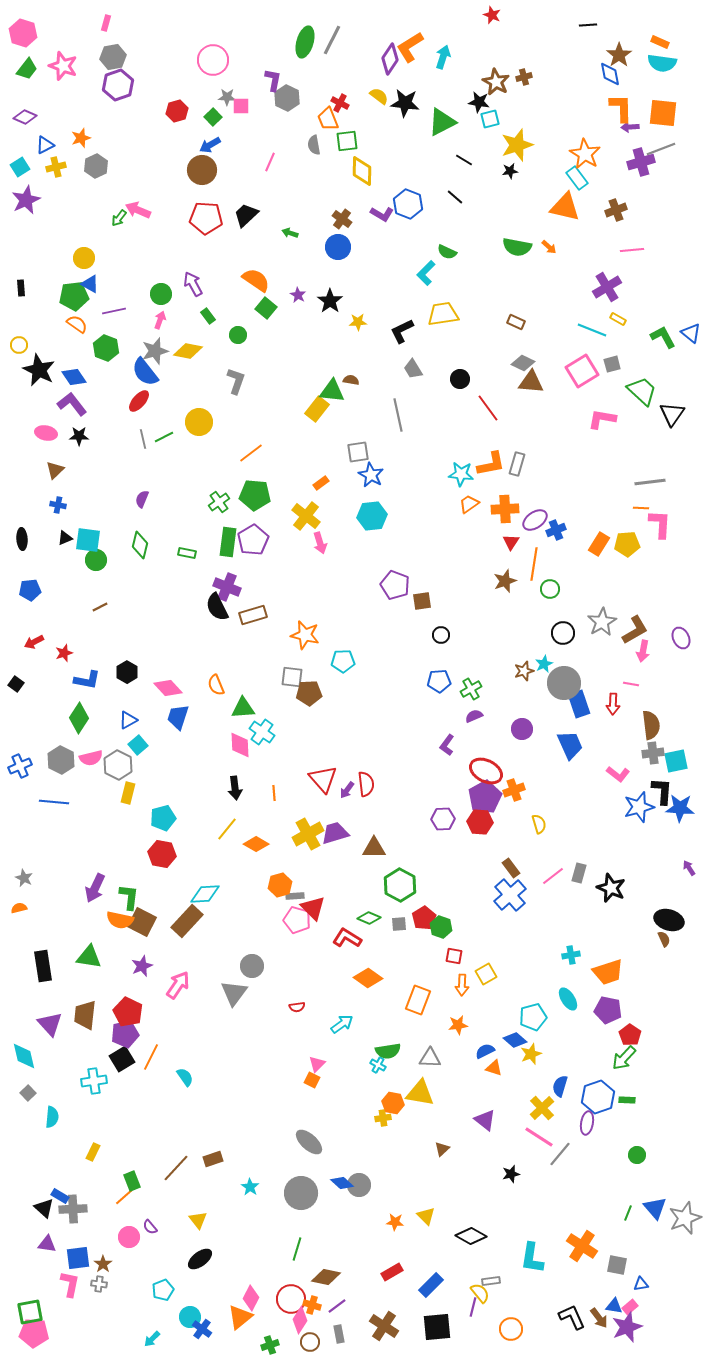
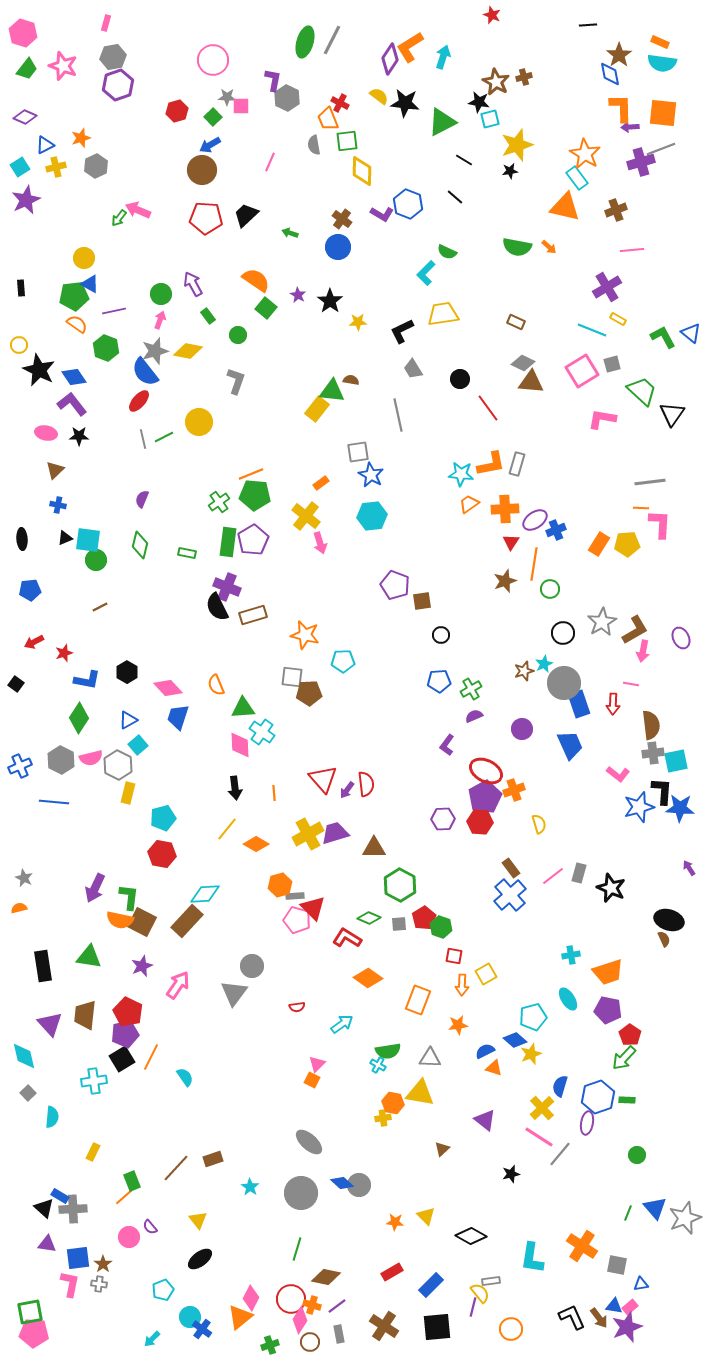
orange line at (251, 453): moved 21 px down; rotated 15 degrees clockwise
